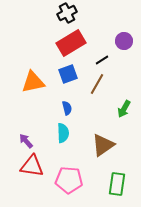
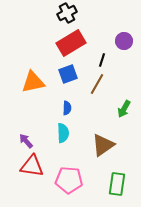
black line: rotated 40 degrees counterclockwise
blue semicircle: rotated 16 degrees clockwise
